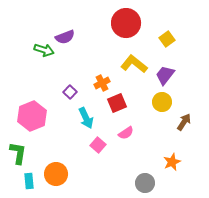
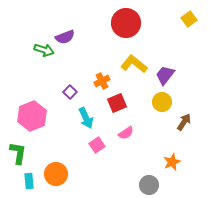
yellow square: moved 22 px right, 20 px up
orange cross: moved 2 px up
pink square: moved 1 px left; rotated 14 degrees clockwise
gray circle: moved 4 px right, 2 px down
